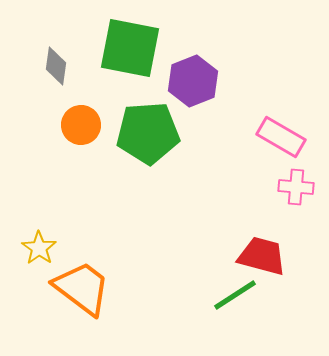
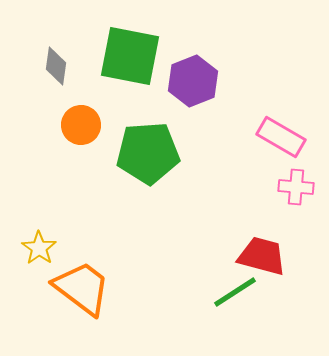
green square: moved 8 px down
green pentagon: moved 20 px down
green line: moved 3 px up
